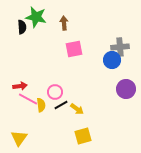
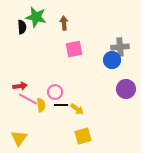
black line: rotated 32 degrees clockwise
